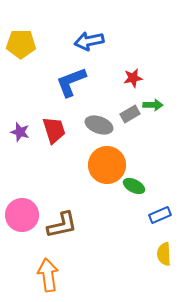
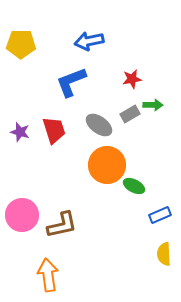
red star: moved 1 px left, 1 px down
gray ellipse: rotated 16 degrees clockwise
